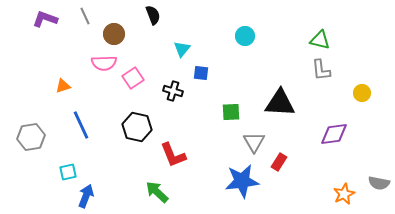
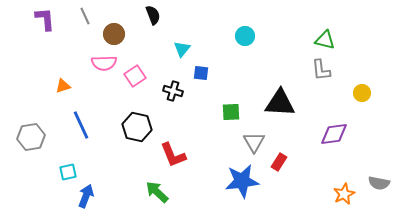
purple L-shape: rotated 65 degrees clockwise
green triangle: moved 5 px right
pink square: moved 2 px right, 2 px up
